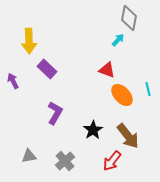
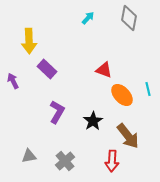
cyan arrow: moved 30 px left, 22 px up
red triangle: moved 3 px left
purple L-shape: moved 2 px right, 1 px up
black star: moved 9 px up
red arrow: rotated 35 degrees counterclockwise
